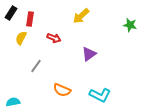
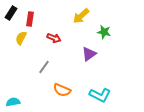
green star: moved 26 px left, 7 px down
gray line: moved 8 px right, 1 px down
